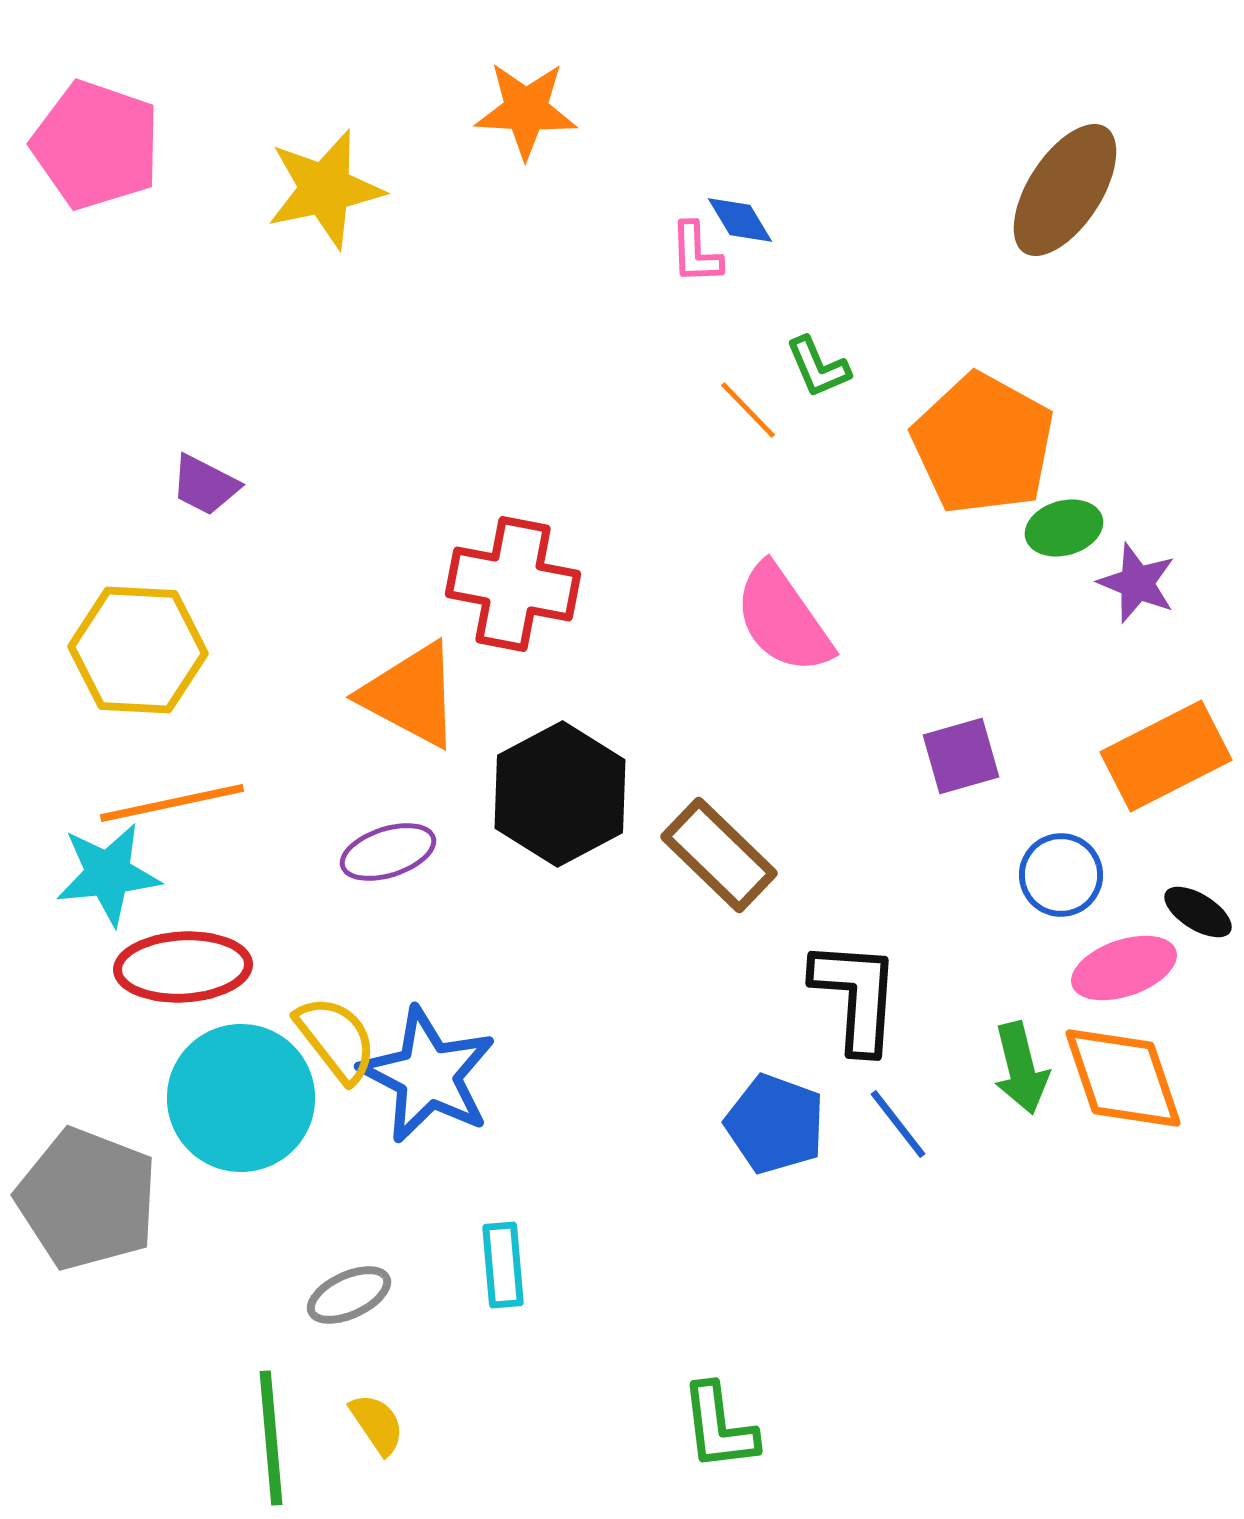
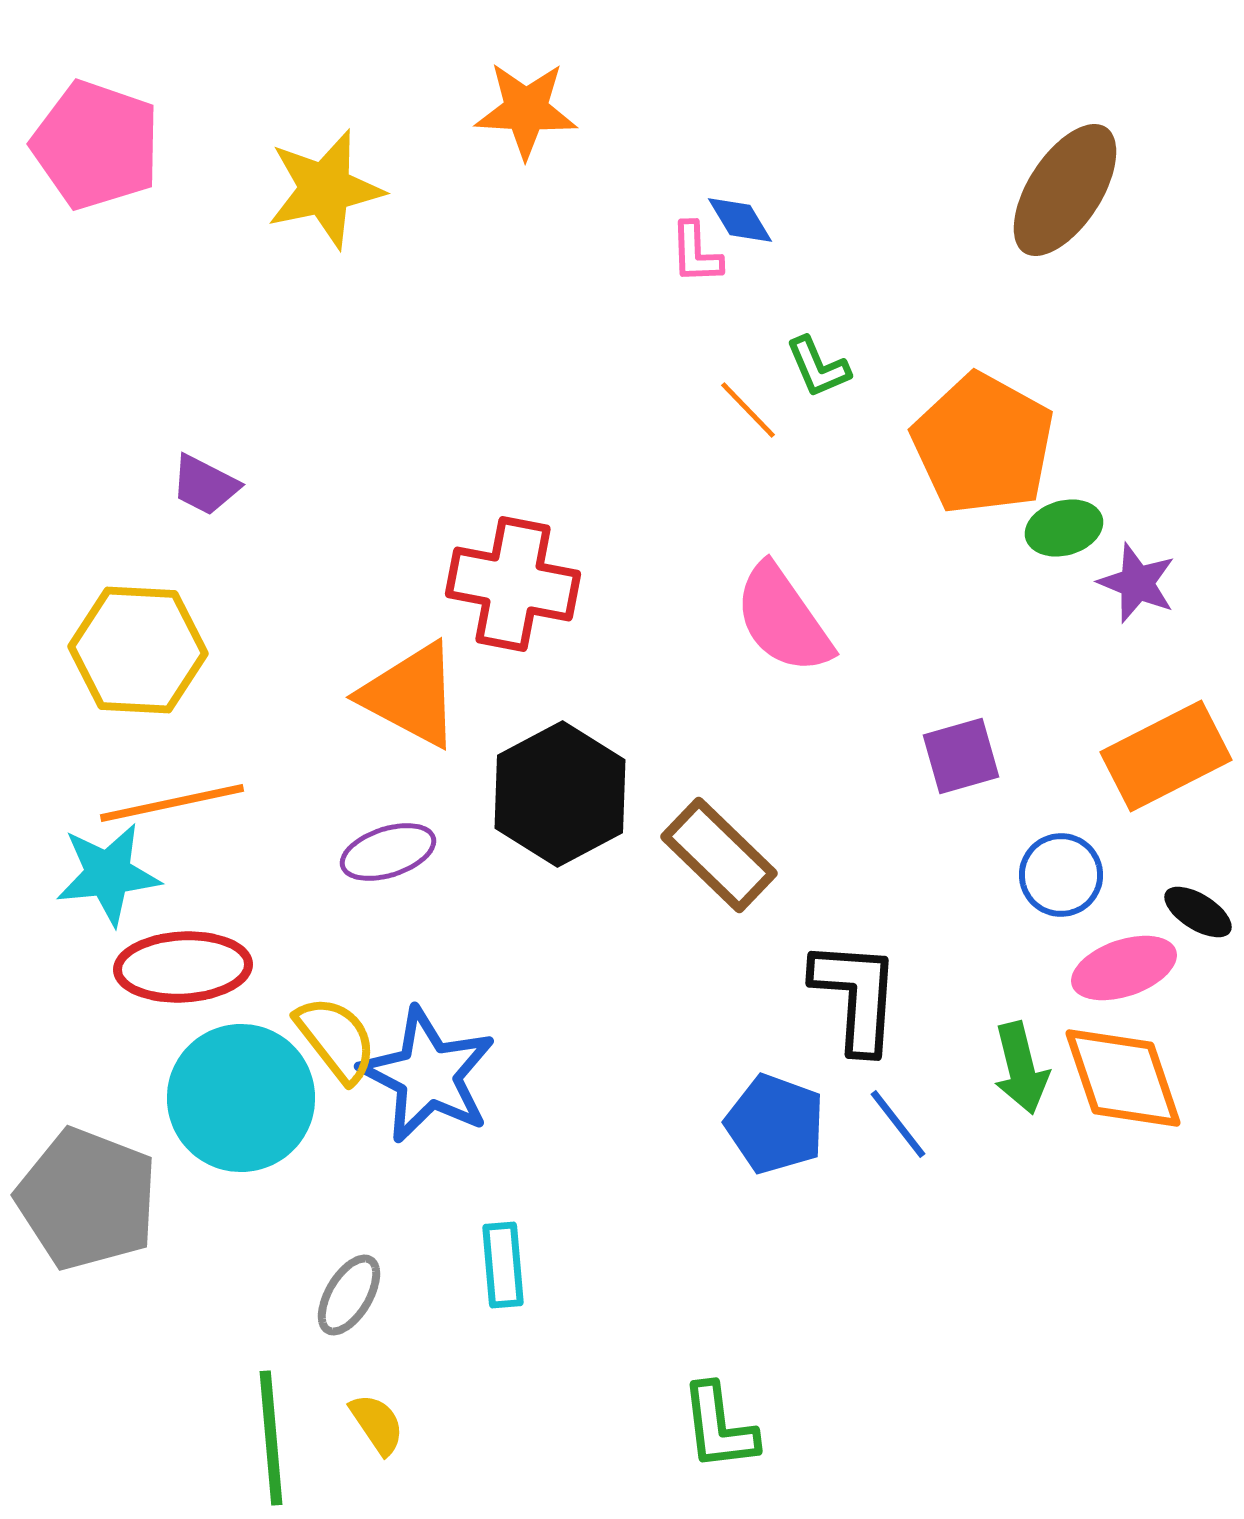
gray ellipse at (349, 1295): rotated 34 degrees counterclockwise
